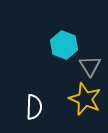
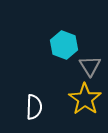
yellow star: rotated 12 degrees clockwise
